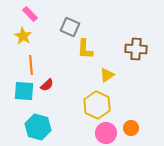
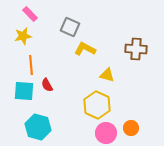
yellow star: rotated 30 degrees clockwise
yellow L-shape: rotated 115 degrees clockwise
yellow triangle: rotated 49 degrees clockwise
red semicircle: rotated 104 degrees clockwise
